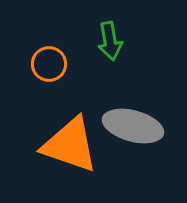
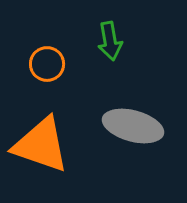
orange circle: moved 2 px left
orange triangle: moved 29 px left
